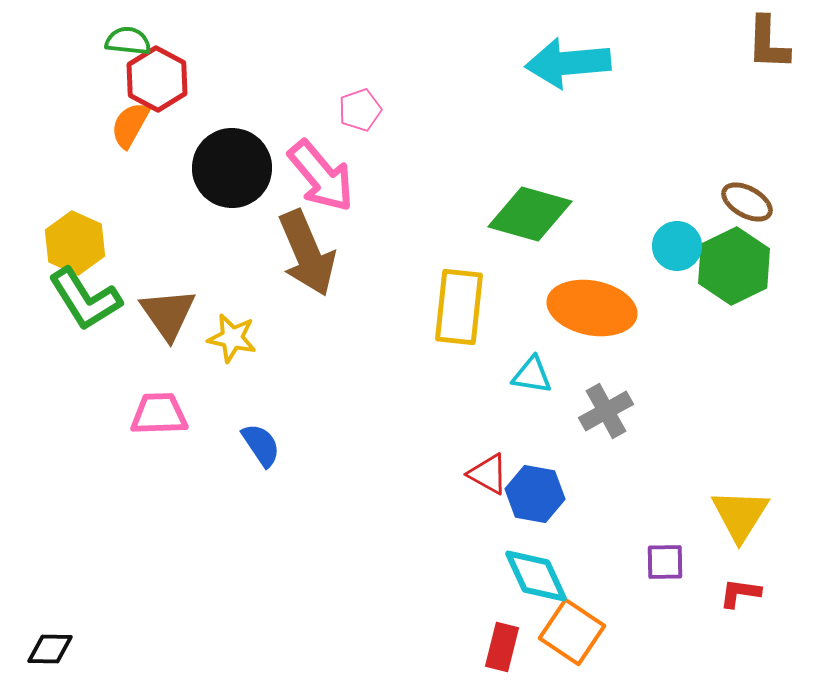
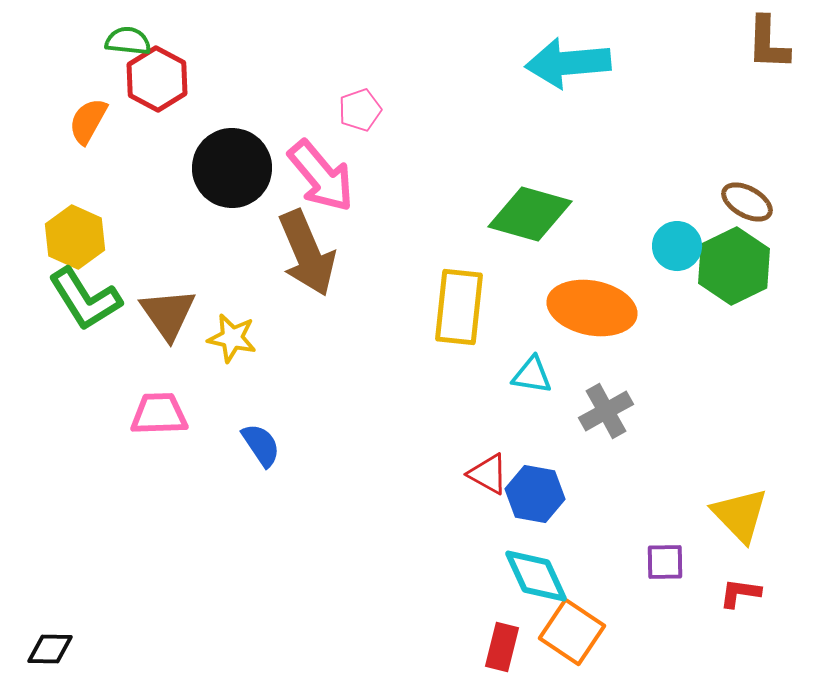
orange semicircle: moved 42 px left, 4 px up
yellow hexagon: moved 6 px up
yellow triangle: rotated 16 degrees counterclockwise
